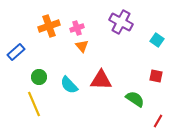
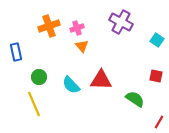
blue rectangle: rotated 60 degrees counterclockwise
cyan semicircle: moved 2 px right
red line: moved 1 px right, 1 px down
